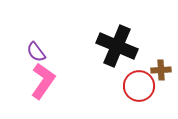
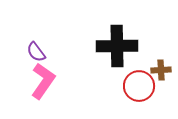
black cross: rotated 24 degrees counterclockwise
